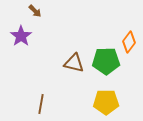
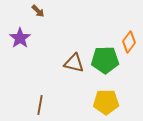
brown arrow: moved 3 px right
purple star: moved 1 px left, 2 px down
green pentagon: moved 1 px left, 1 px up
brown line: moved 1 px left, 1 px down
